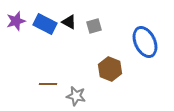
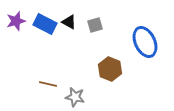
gray square: moved 1 px right, 1 px up
brown line: rotated 12 degrees clockwise
gray star: moved 1 px left, 1 px down
